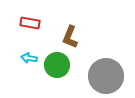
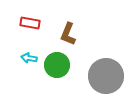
brown L-shape: moved 2 px left, 3 px up
